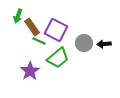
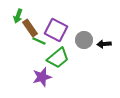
brown rectangle: moved 2 px left, 1 px down
gray circle: moved 3 px up
purple star: moved 12 px right, 6 px down; rotated 18 degrees clockwise
